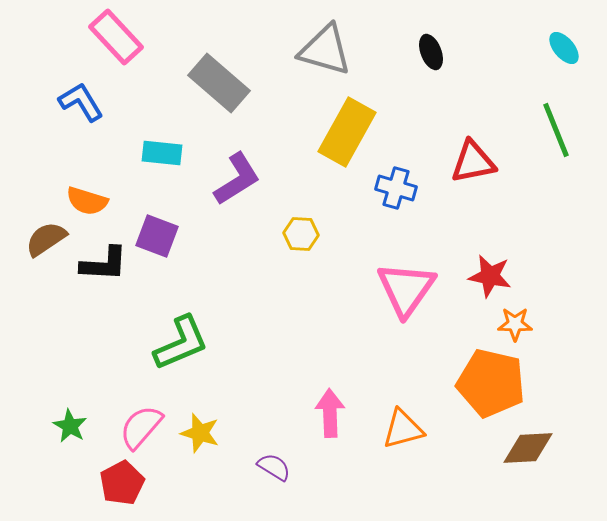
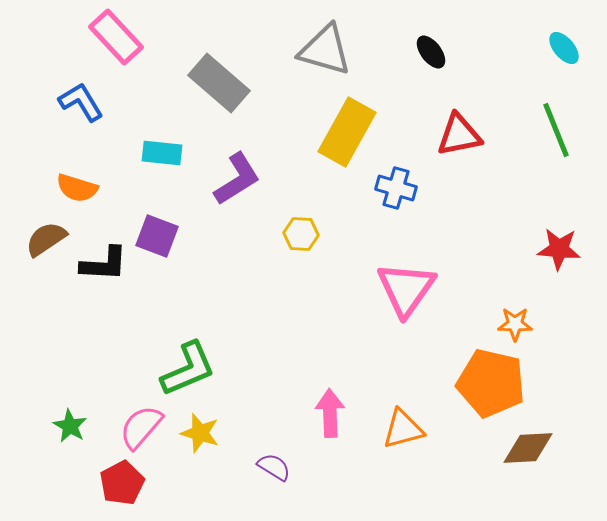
black ellipse: rotated 16 degrees counterclockwise
red triangle: moved 14 px left, 27 px up
orange semicircle: moved 10 px left, 13 px up
red star: moved 69 px right, 27 px up; rotated 6 degrees counterclockwise
green L-shape: moved 7 px right, 26 px down
